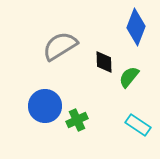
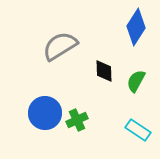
blue diamond: rotated 12 degrees clockwise
black diamond: moved 9 px down
green semicircle: moved 7 px right, 4 px down; rotated 10 degrees counterclockwise
blue circle: moved 7 px down
cyan rectangle: moved 5 px down
